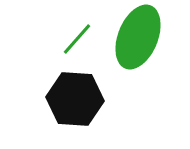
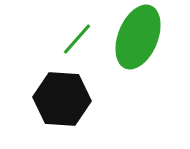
black hexagon: moved 13 px left
